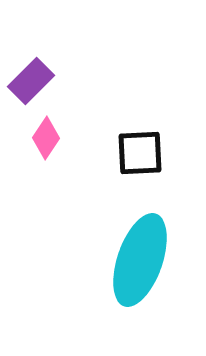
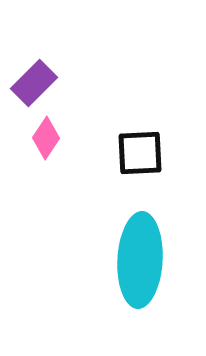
purple rectangle: moved 3 px right, 2 px down
cyan ellipse: rotated 16 degrees counterclockwise
